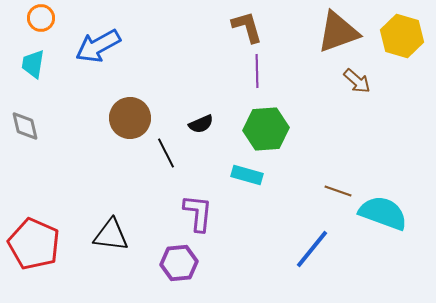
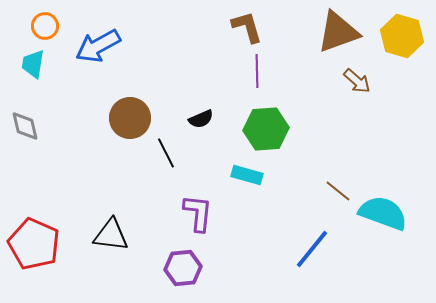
orange circle: moved 4 px right, 8 px down
black semicircle: moved 5 px up
brown line: rotated 20 degrees clockwise
purple hexagon: moved 4 px right, 5 px down
